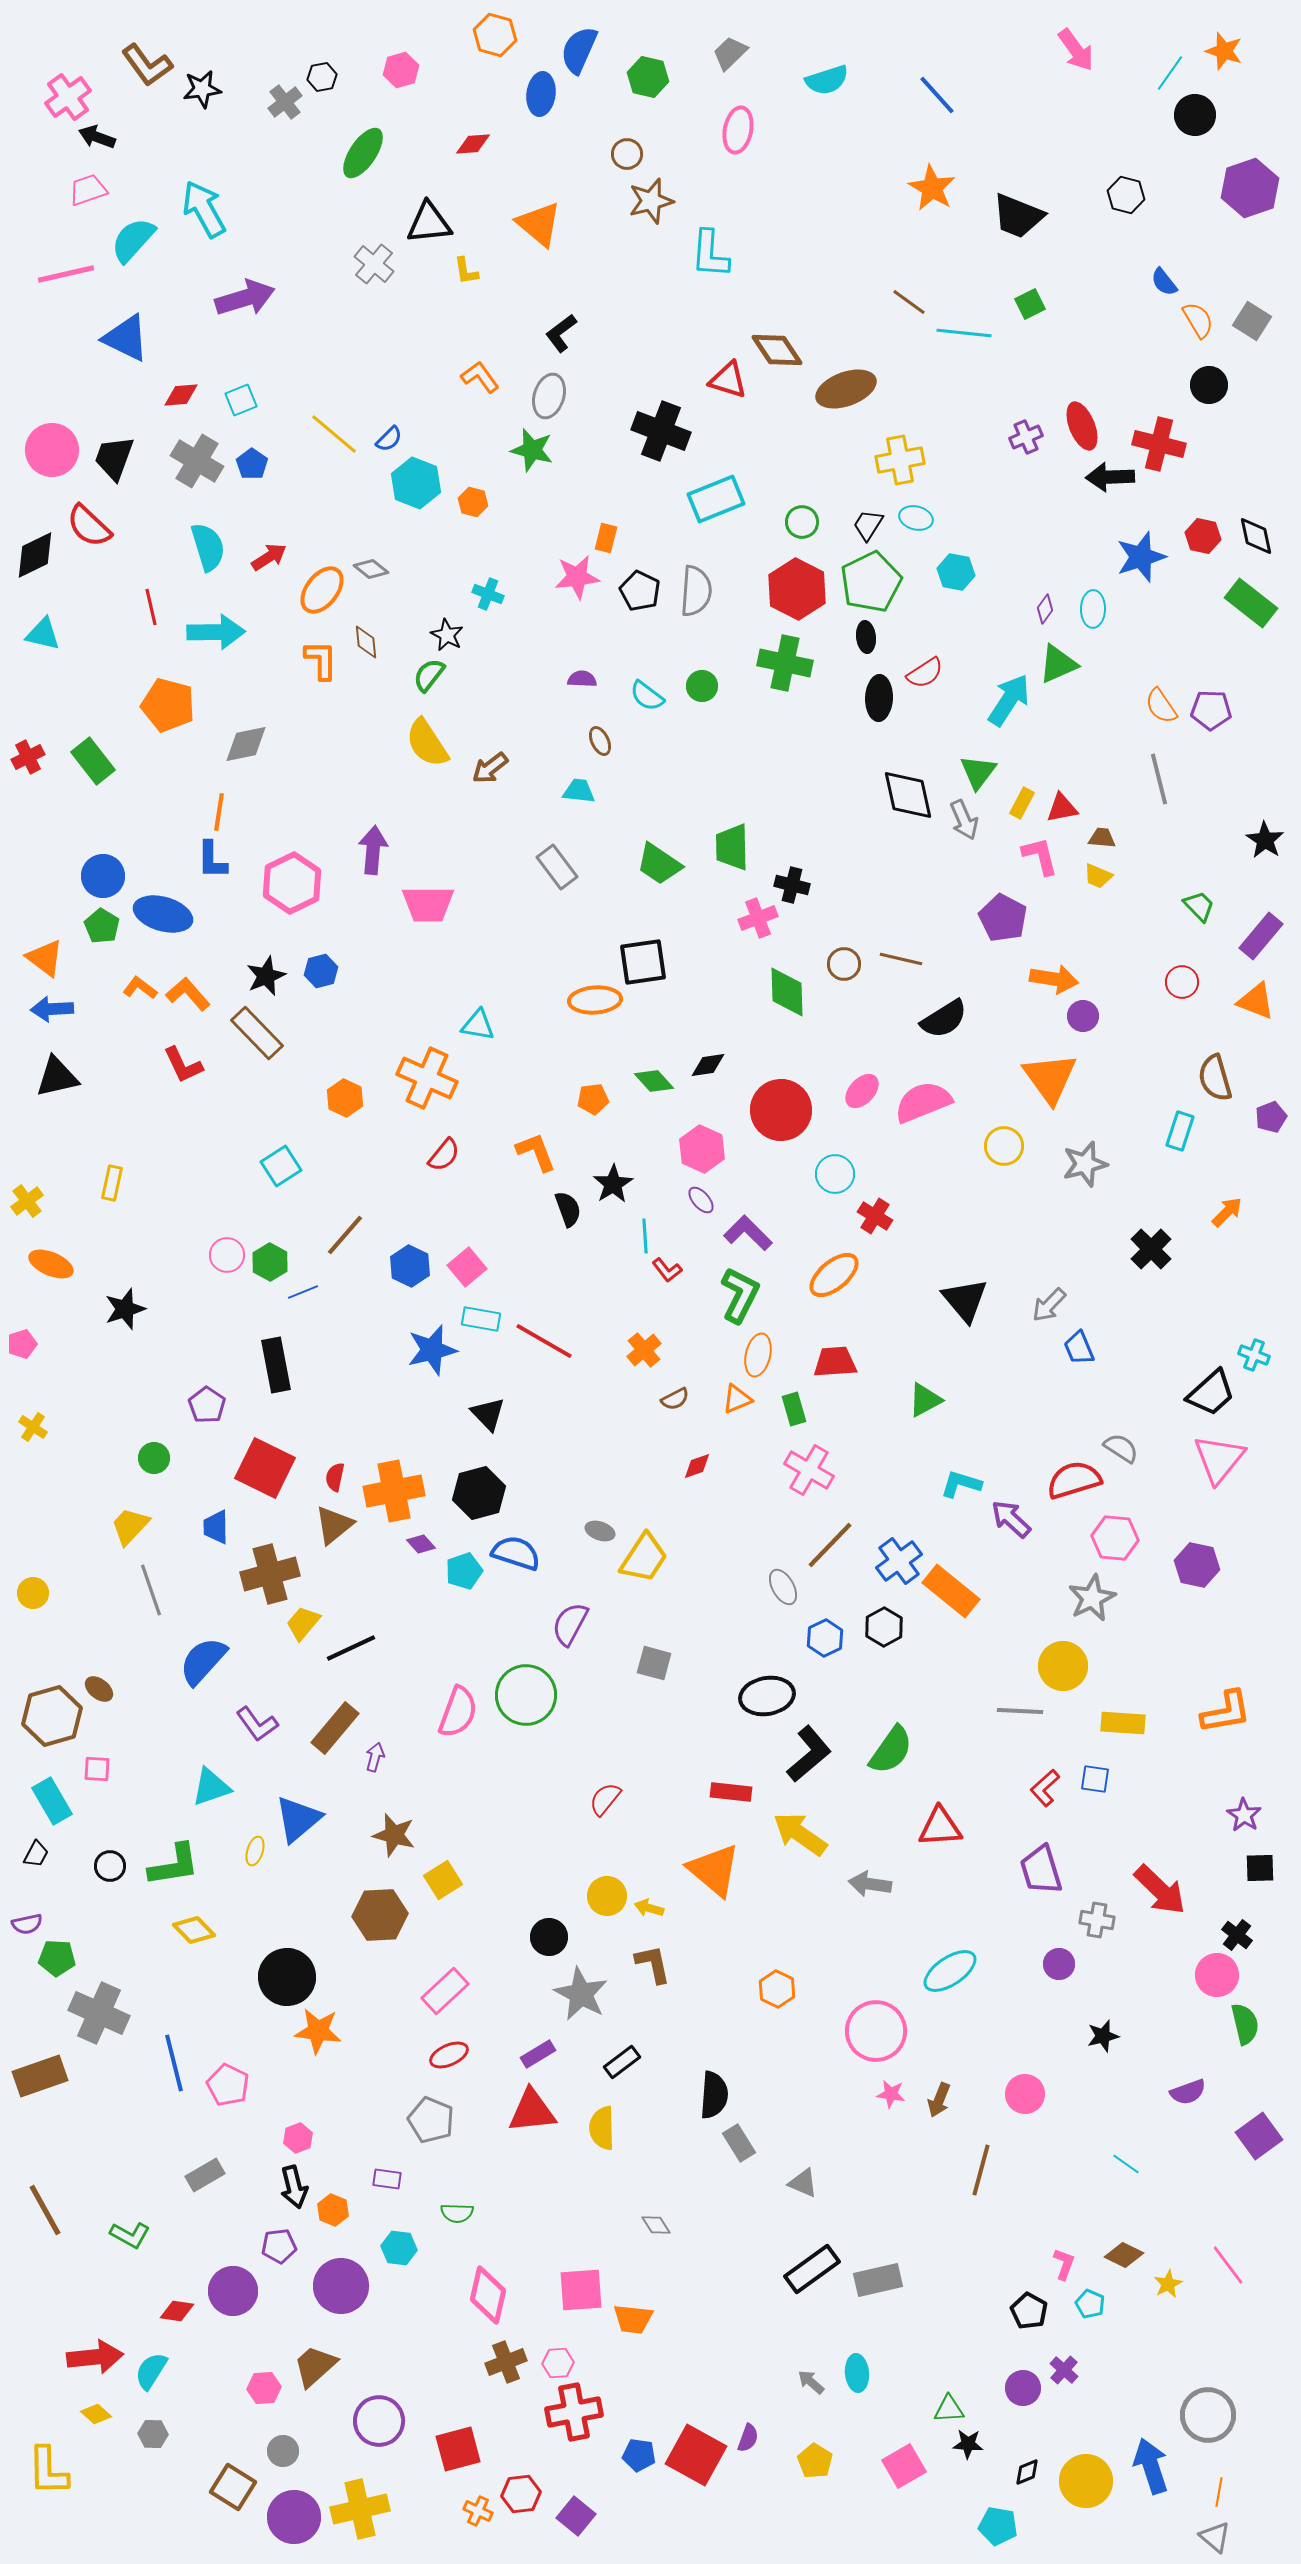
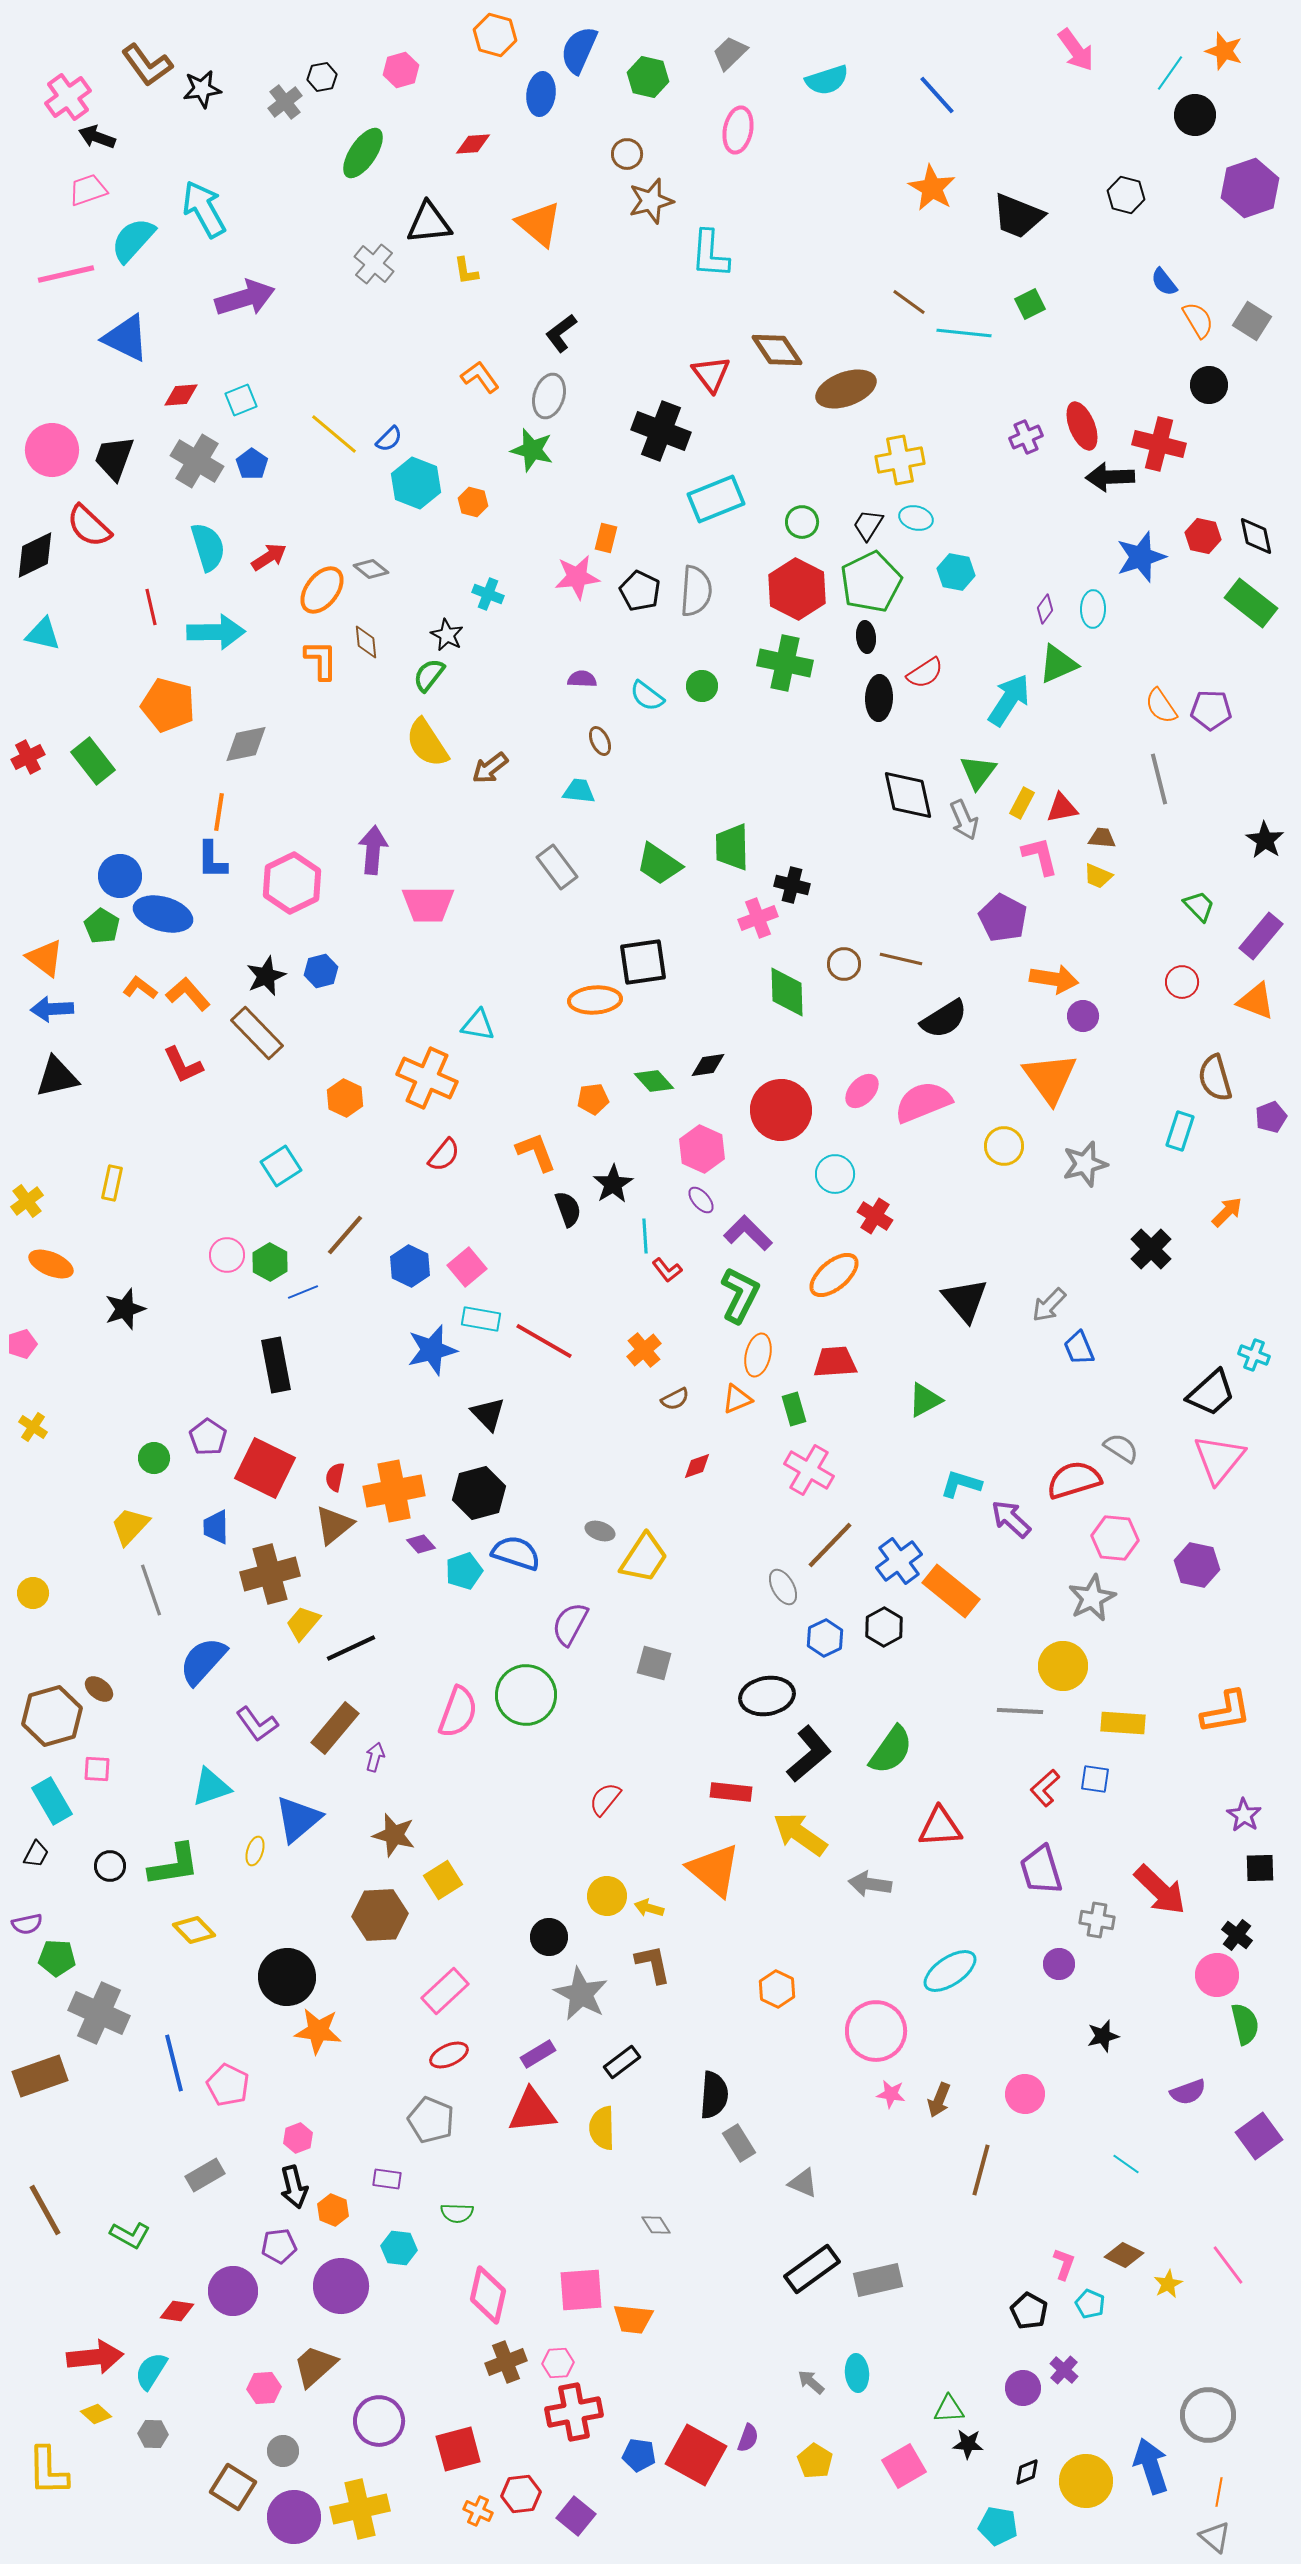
red triangle at (728, 380): moved 17 px left, 6 px up; rotated 36 degrees clockwise
blue circle at (103, 876): moved 17 px right
purple pentagon at (207, 1405): moved 1 px right, 32 px down
